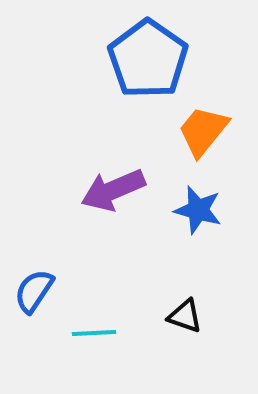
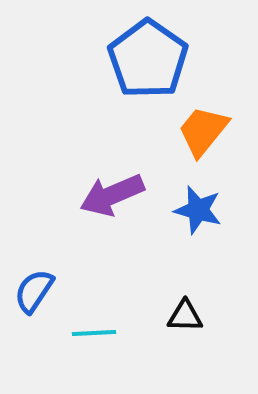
purple arrow: moved 1 px left, 5 px down
black triangle: rotated 18 degrees counterclockwise
